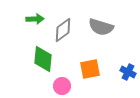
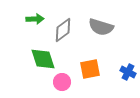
green diamond: rotated 24 degrees counterclockwise
pink circle: moved 4 px up
